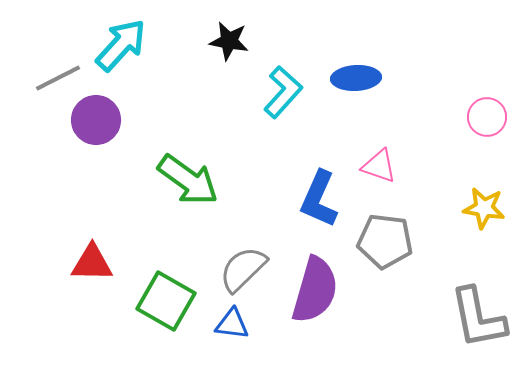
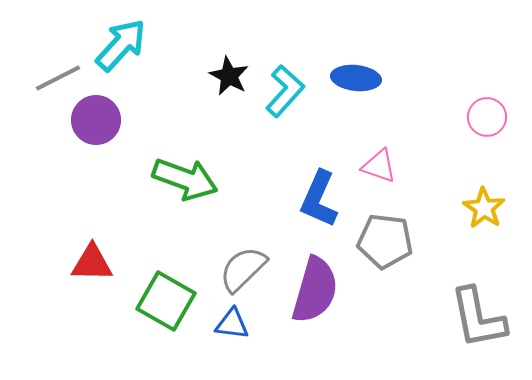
black star: moved 35 px down; rotated 18 degrees clockwise
blue ellipse: rotated 9 degrees clockwise
cyan L-shape: moved 2 px right, 1 px up
green arrow: moved 3 px left, 1 px up; rotated 16 degrees counterclockwise
yellow star: rotated 24 degrees clockwise
